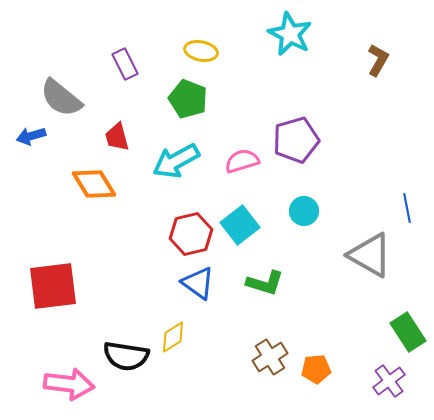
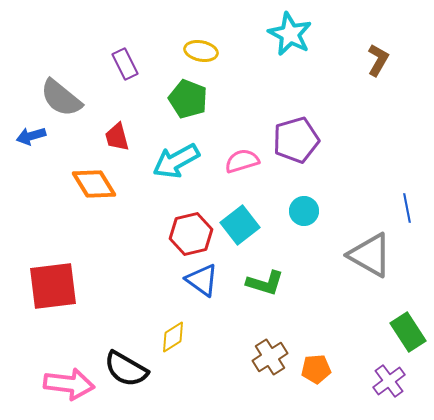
blue triangle: moved 4 px right, 3 px up
black semicircle: moved 13 px down; rotated 21 degrees clockwise
